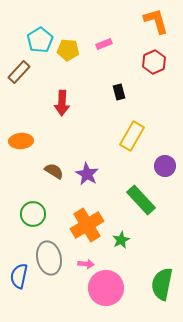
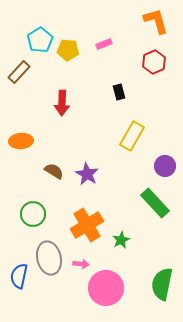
green rectangle: moved 14 px right, 3 px down
pink arrow: moved 5 px left
